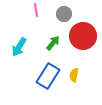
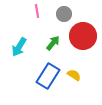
pink line: moved 1 px right, 1 px down
yellow semicircle: rotated 112 degrees clockwise
